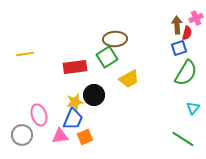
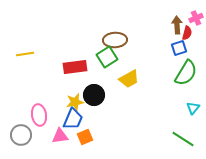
brown ellipse: moved 1 px down
pink ellipse: rotated 10 degrees clockwise
gray circle: moved 1 px left
